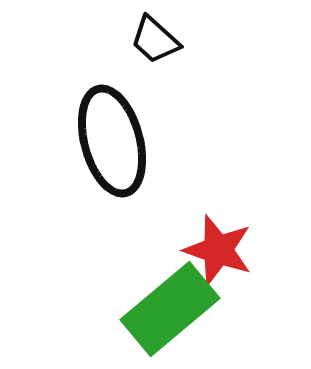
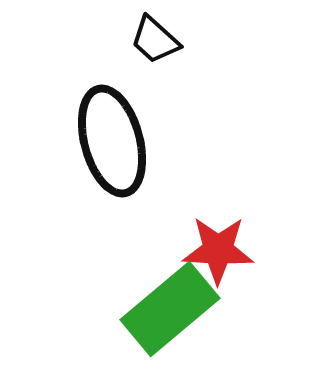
red star: rotated 16 degrees counterclockwise
